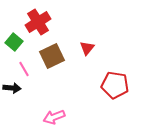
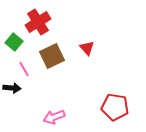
red triangle: rotated 21 degrees counterclockwise
red pentagon: moved 22 px down
